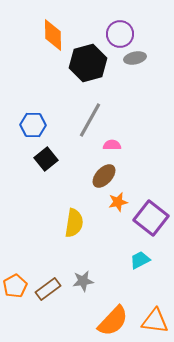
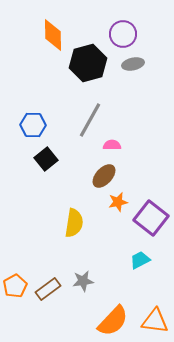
purple circle: moved 3 px right
gray ellipse: moved 2 px left, 6 px down
